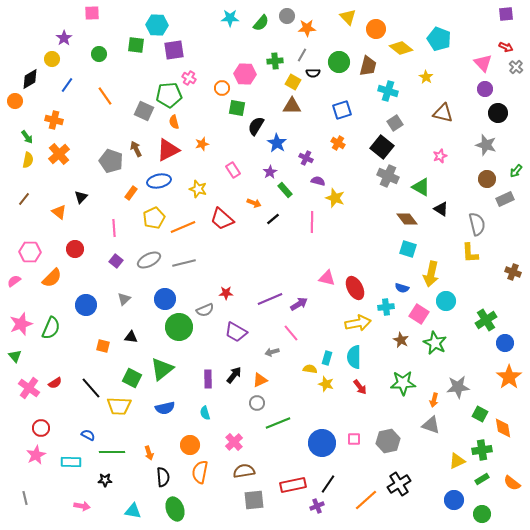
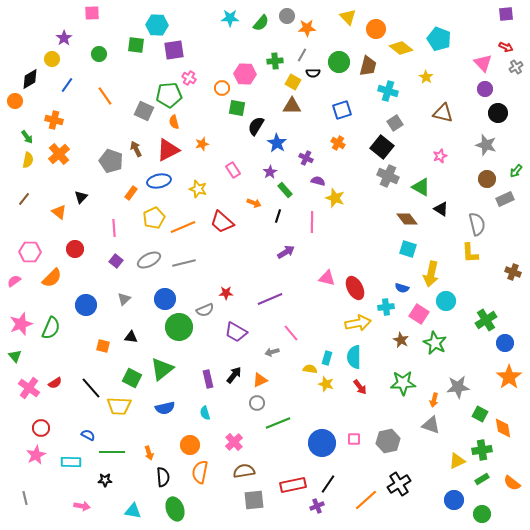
gray cross at (516, 67): rotated 16 degrees clockwise
red trapezoid at (222, 219): moved 3 px down
black line at (273, 219): moved 5 px right, 3 px up; rotated 32 degrees counterclockwise
purple arrow at (299, 304): moved 13 px left, 52 px up
purple rectangle at (208, 379): rotated 12 degrees counterclockwise
